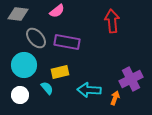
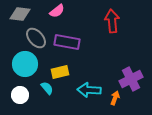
gray diamond: moved 2 px right
cyan circle: moved 1 px right, 1 px up
